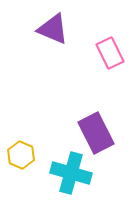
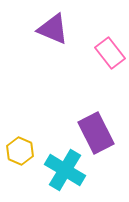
pink rectangle: rotated 12 degrees counterclockwise
yellow hexagon: moved 1 px left, 4 px up
cyan cross: moved 6 px left, 3 px up; rotated 15 degrees clockwise
